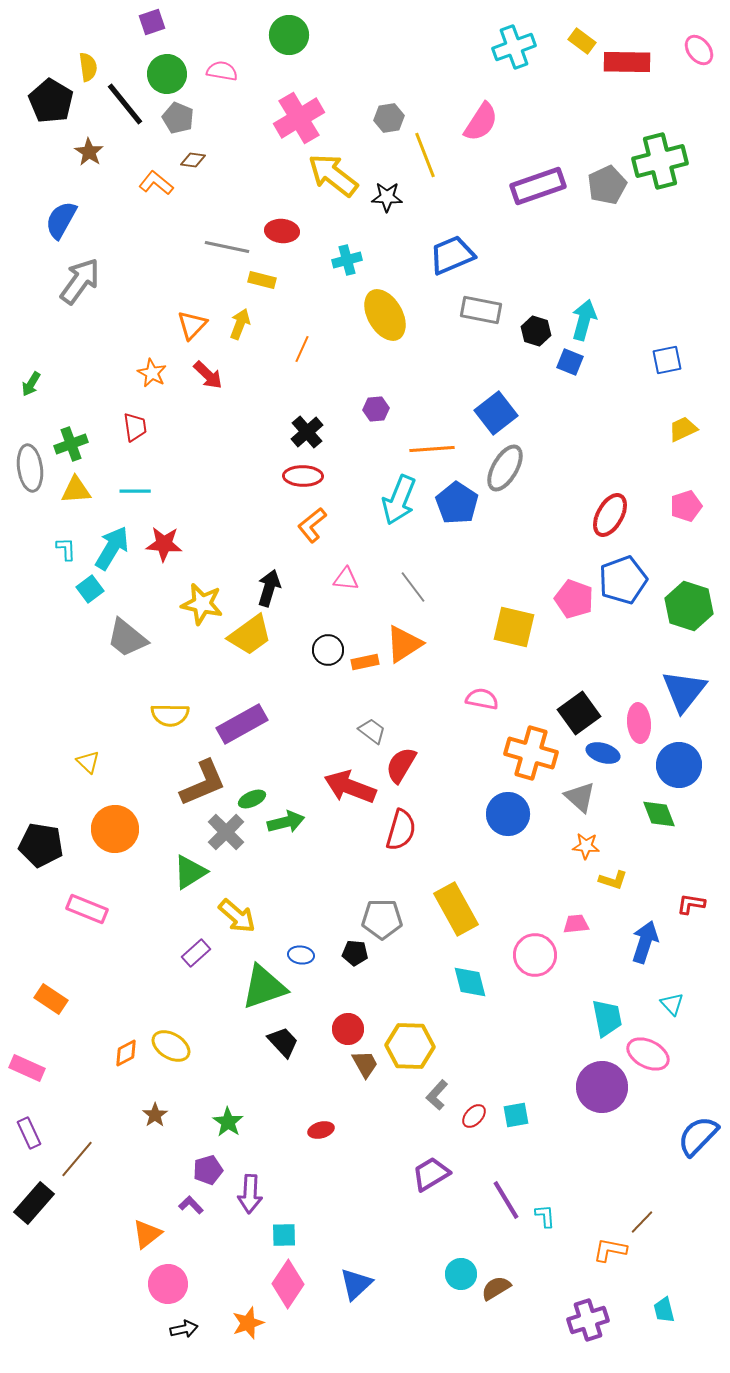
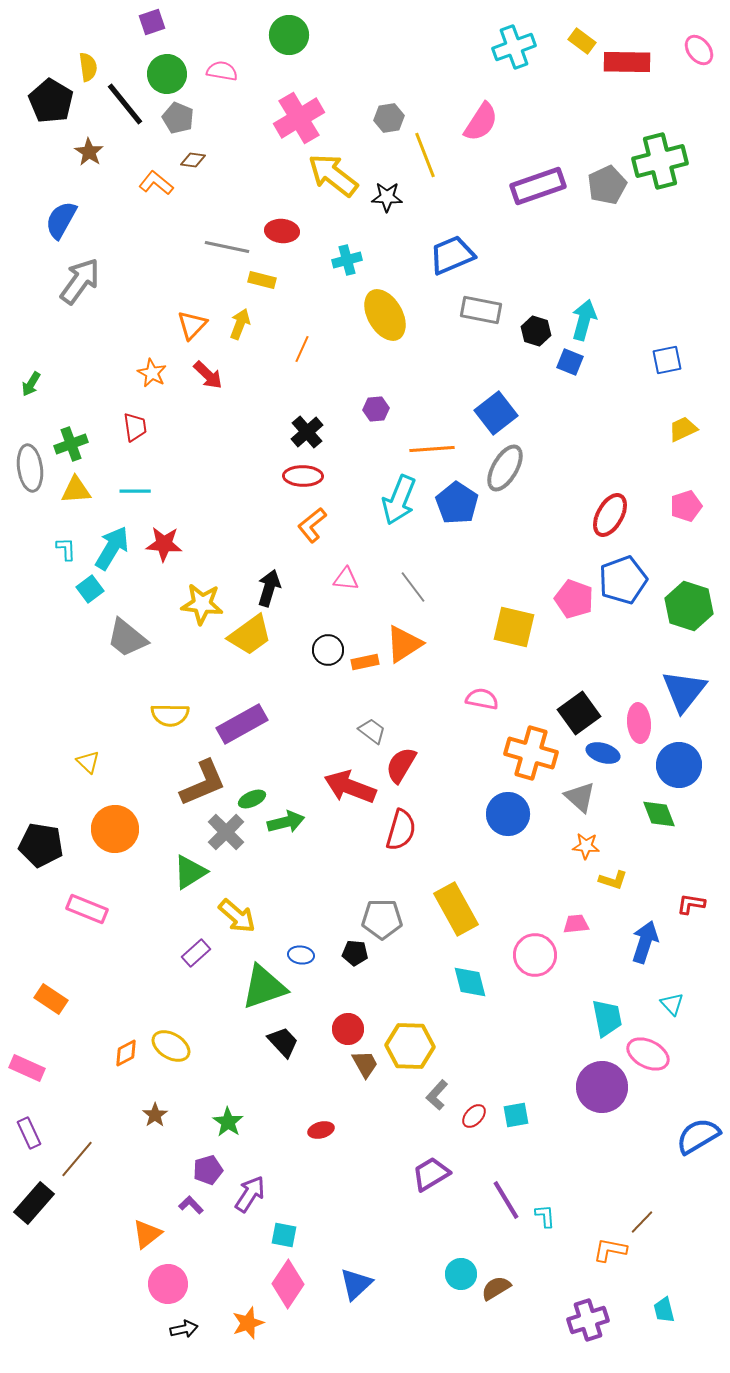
yellow star at (202, 604): rotated 6 degrees counterclockwise
blue semicircle at (698, 1136): rotated 15 degrees clockwise
purple arrow at (250, 1194): rotated 150 degrees counterclockwise
cyan square at (284, 1235): rotated 12 degrees clockwise
